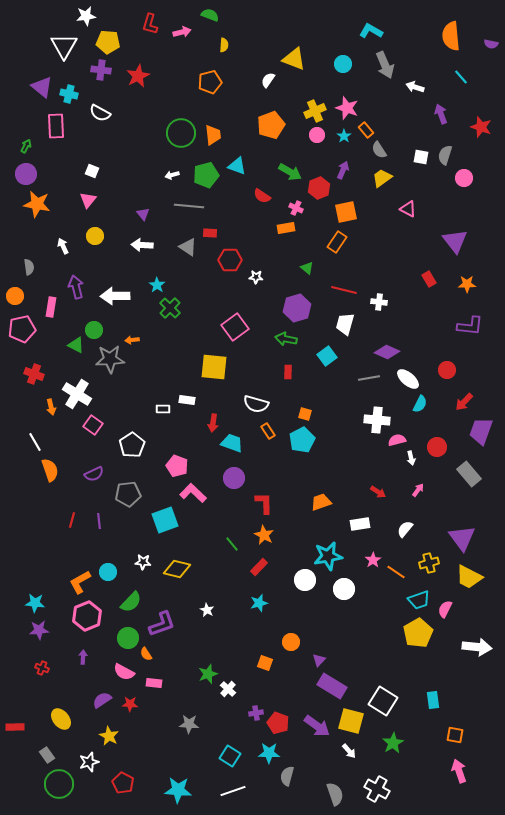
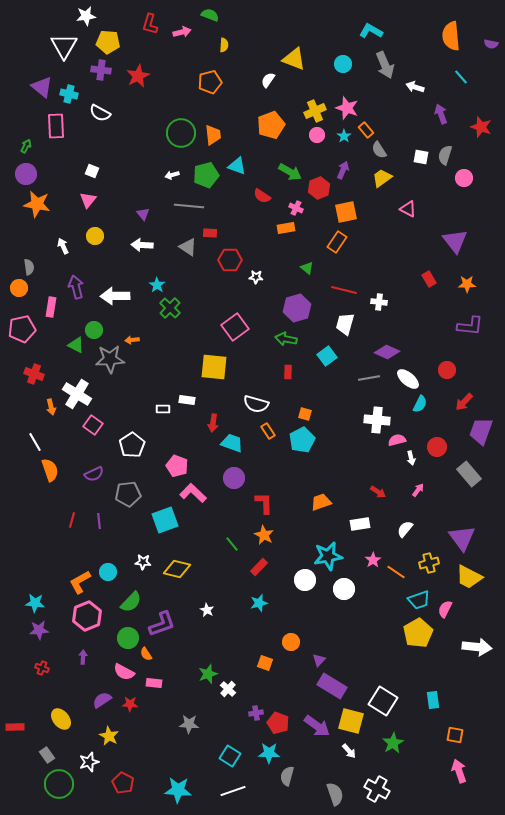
orange circle at (15, 296): moved 4 px right, 8 px up
